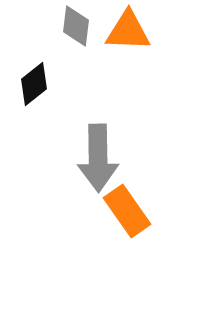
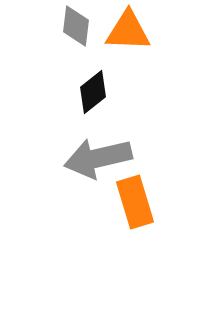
black diamond: moved 59 px right, 8 px down
gray arrow: rotated 78 degrees clockwise
orange rectangle: moved 8 px right, 9 px up; rotated 18 degrees clockwise
